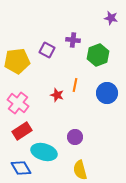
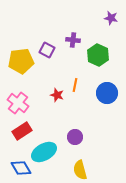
green hexagon: rotated 15 degrees counterclockwise
yellow pentagon: moved 4 px right
cyan ellipse: rotated 45 degrees counterclockwise
